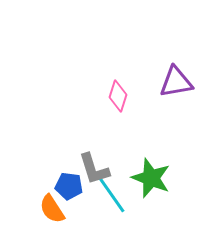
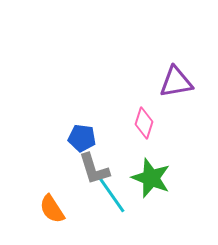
pink diamond: moved 26 px right, 27 px down
blue pentagon: moved 13 px right, 48 px up
